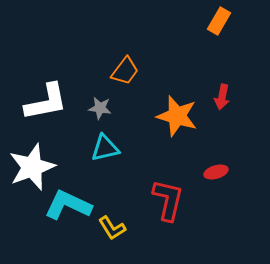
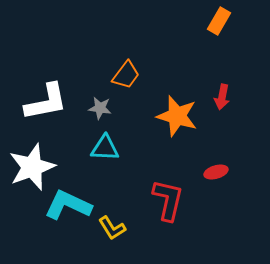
orange trapezoid: moved 1 px right, 4 px down
cyan triangle: rotated 16 degrees clockwise
